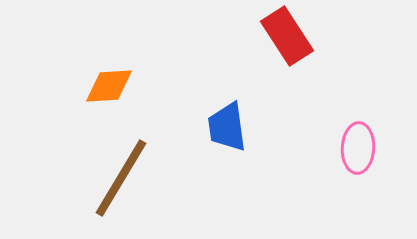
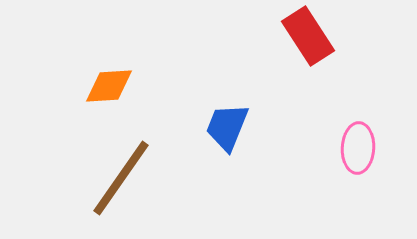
red rectangle: moved 21 px right
blue trapezoid: rotated 30 degrees clockwise
brown line: rotated 4 degrees clockwise
